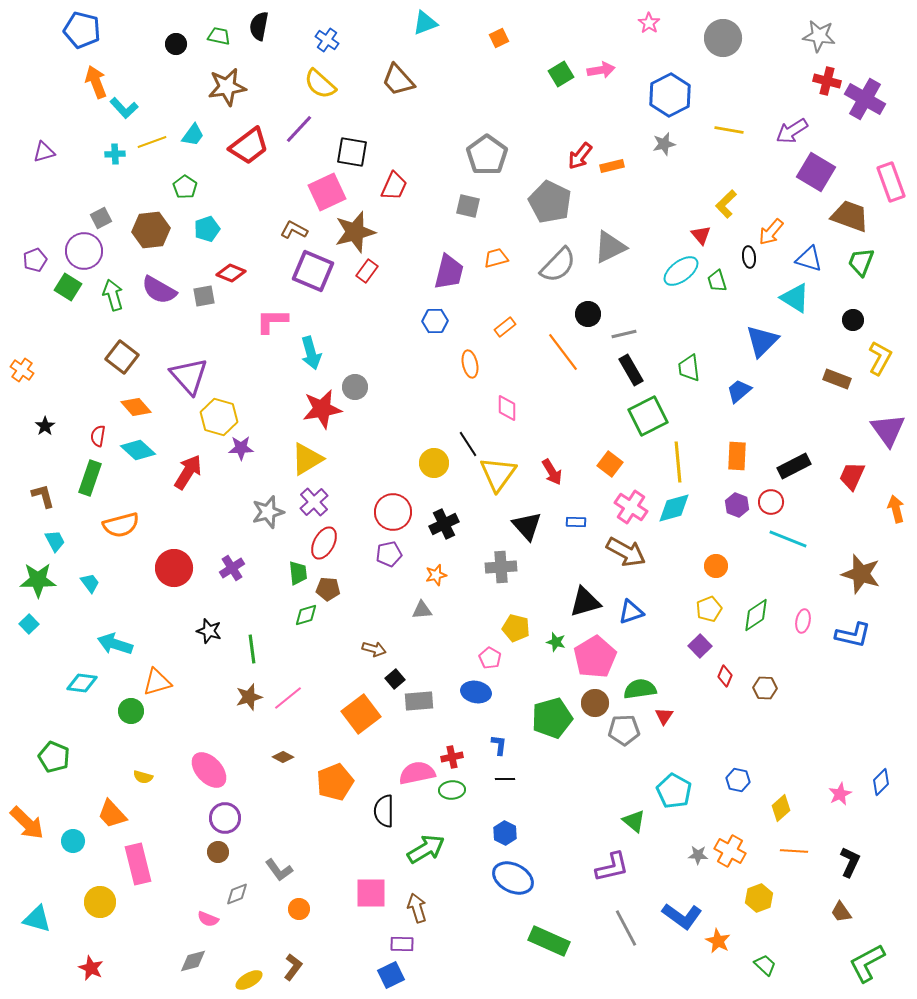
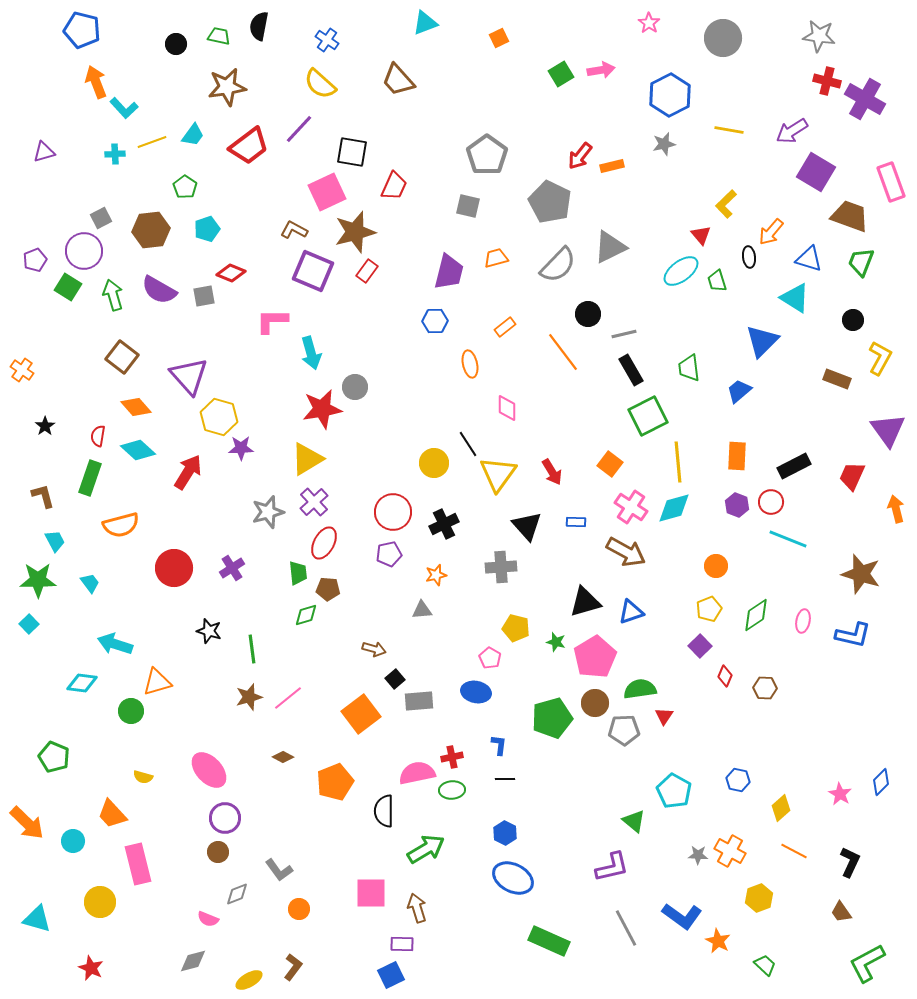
pink star at (840, 794): rotated 15 degrees counterclockwise
orange line at (794, 851): rotated 24 degrees clockwise
